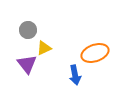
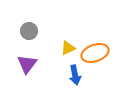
gray circle: moved 1 px right, 1 px down
yellow triangle: moved 24 px right
purple triangle: rotated 15 degrees clockwise
